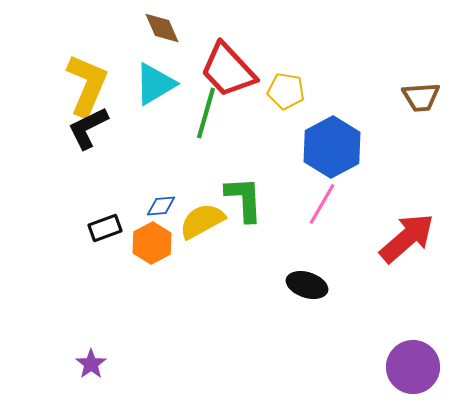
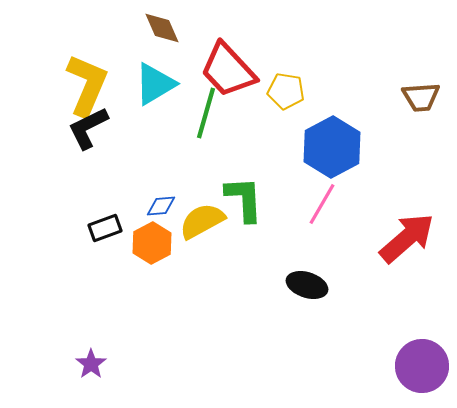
purple circle: moved 9 px right, 1 px up
